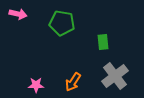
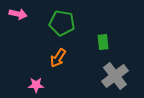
orange arrow: moved 15 px left, 24 px up
